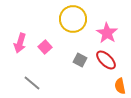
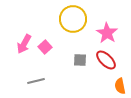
pink arrow: moved 4 px right, 1 px down; rotated 12 degrees clockwise
gray square: rotated 24 degrees counterclockwise
gray line: moved 4 px right, 2 px up; rotated 54 degrees counterclockwise
